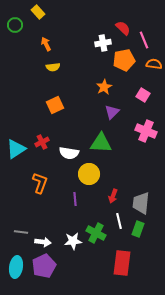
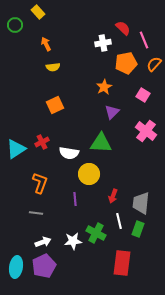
orange pentagon: moved 2 px right, 3 px down
orange semicircle: rotated 56 degrees counterclockwise
pink cross: rotated 15 degrees clockwise
gray line: moved 15 px right, 19 px up
white arrow: rotated 28 degrees counterclockwise
